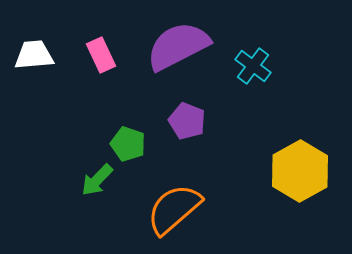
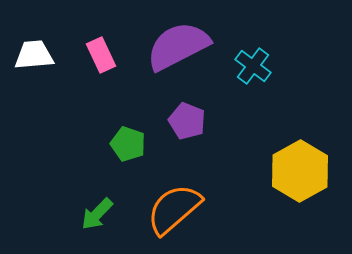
green arrow: moved 34 px down
